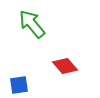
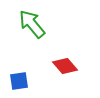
blue square: moved 4 px up
